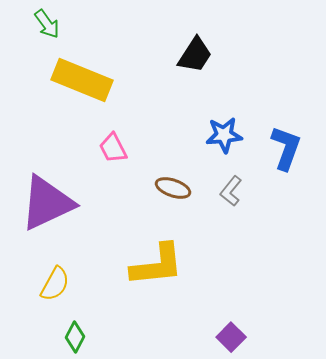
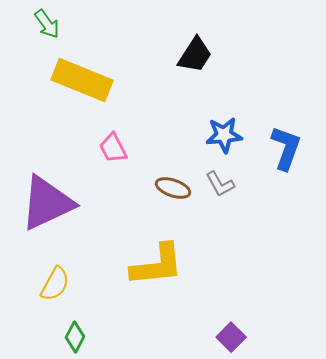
gray L-shape: moved 11 px left, 7 px up; rotated 68 degrees counterclockwise
